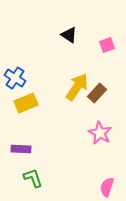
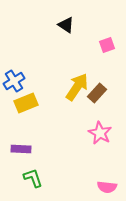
black triangle: moved 3 px left, 10 px up
blue cross: moved 1 px left, 3 px down; rotated 25 degrees clockwise
pink semicircle: rotated 102 degrees counterclockwise
